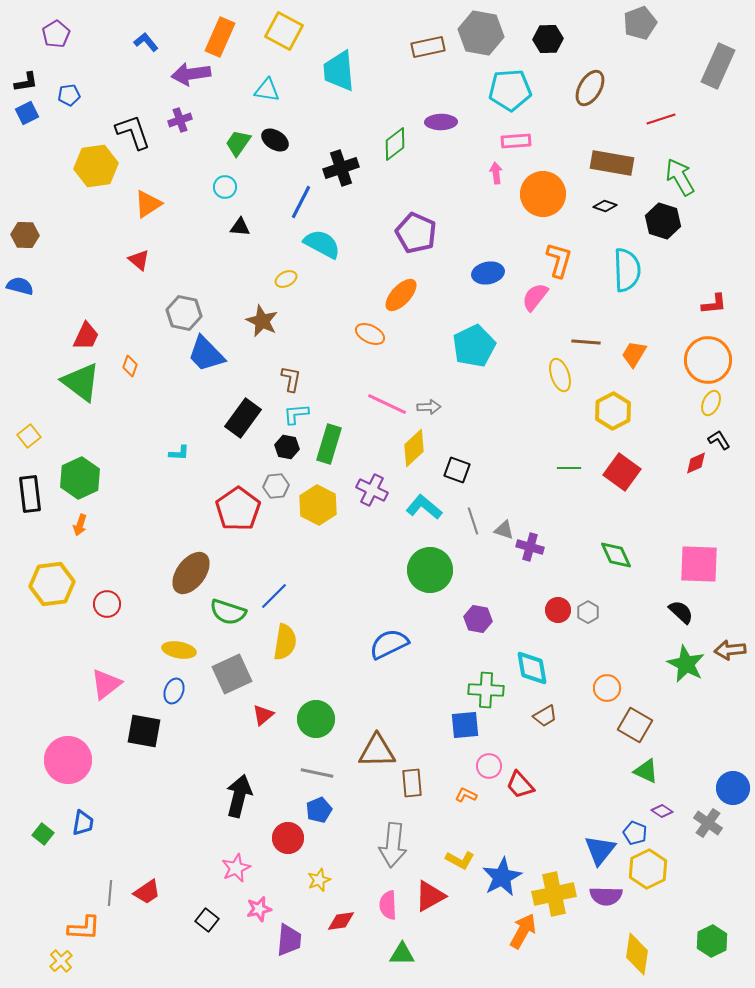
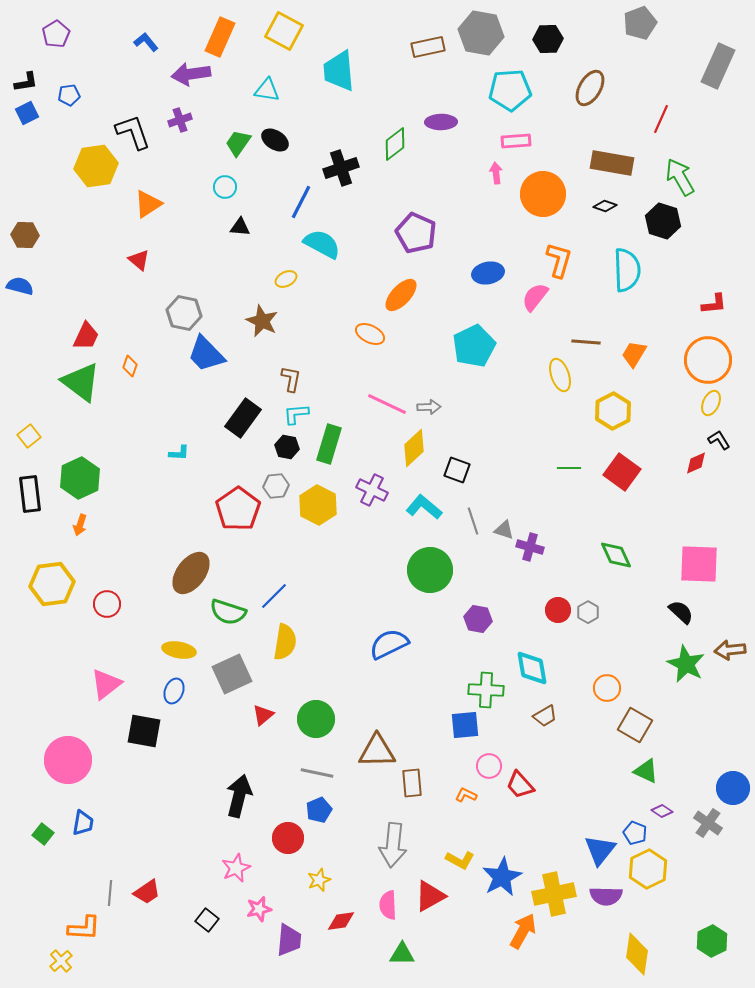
red line at (661, 119): rotated 48 degrees counterclockwise
